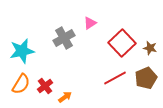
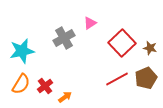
red line: moved 2 px right, 1 px down
